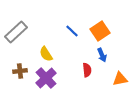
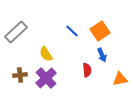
brown cross: moved 4 px down
